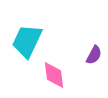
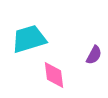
cyan trapezoid: moved 2 px right, 2 px up; rotated 48 degrees clockwise
